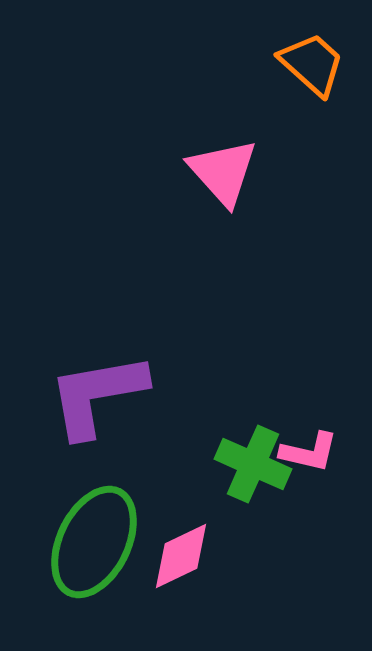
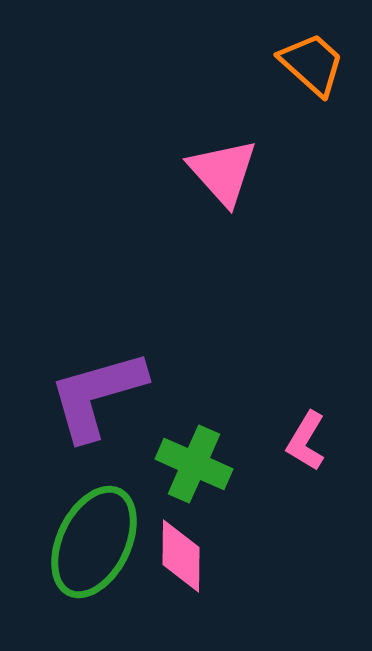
purple L-shape: rotated 6 degrees counterclockwise
pink L-shape: moved 3 px left, 11 px up; rotated 108 degrees clockwise
green cross: moved 59 px left
pink diamond: rotated 64 degrees counterclockwise
